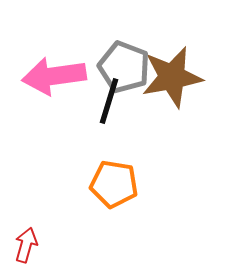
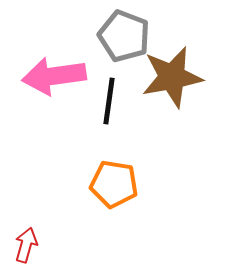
gray pentagon: moved 31 px up
black line: rotated 9 degrees counterclockwise
